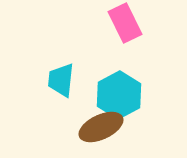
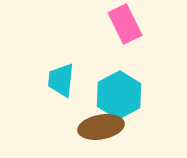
pink rectangle: moved 1 px down
brown ellipse: rotated 15 degrees clockwise
